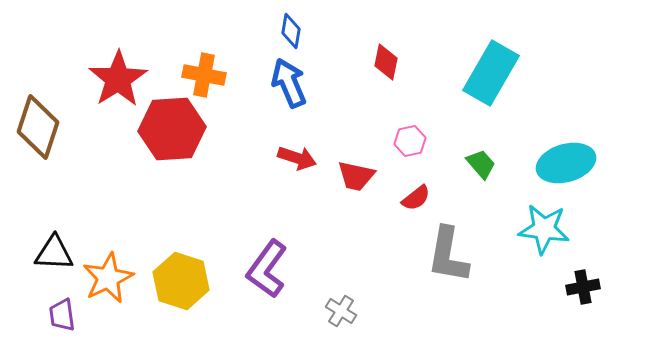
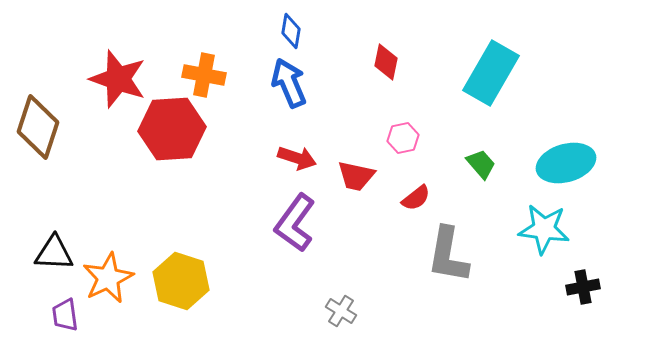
red star: rotated 20 degrees counterclockwise
pink hexagon: moved 7 px left, 3 px up
purple L-shape: moved 28 px right, 46 px up
purple trapezoid: moved 3 px right
